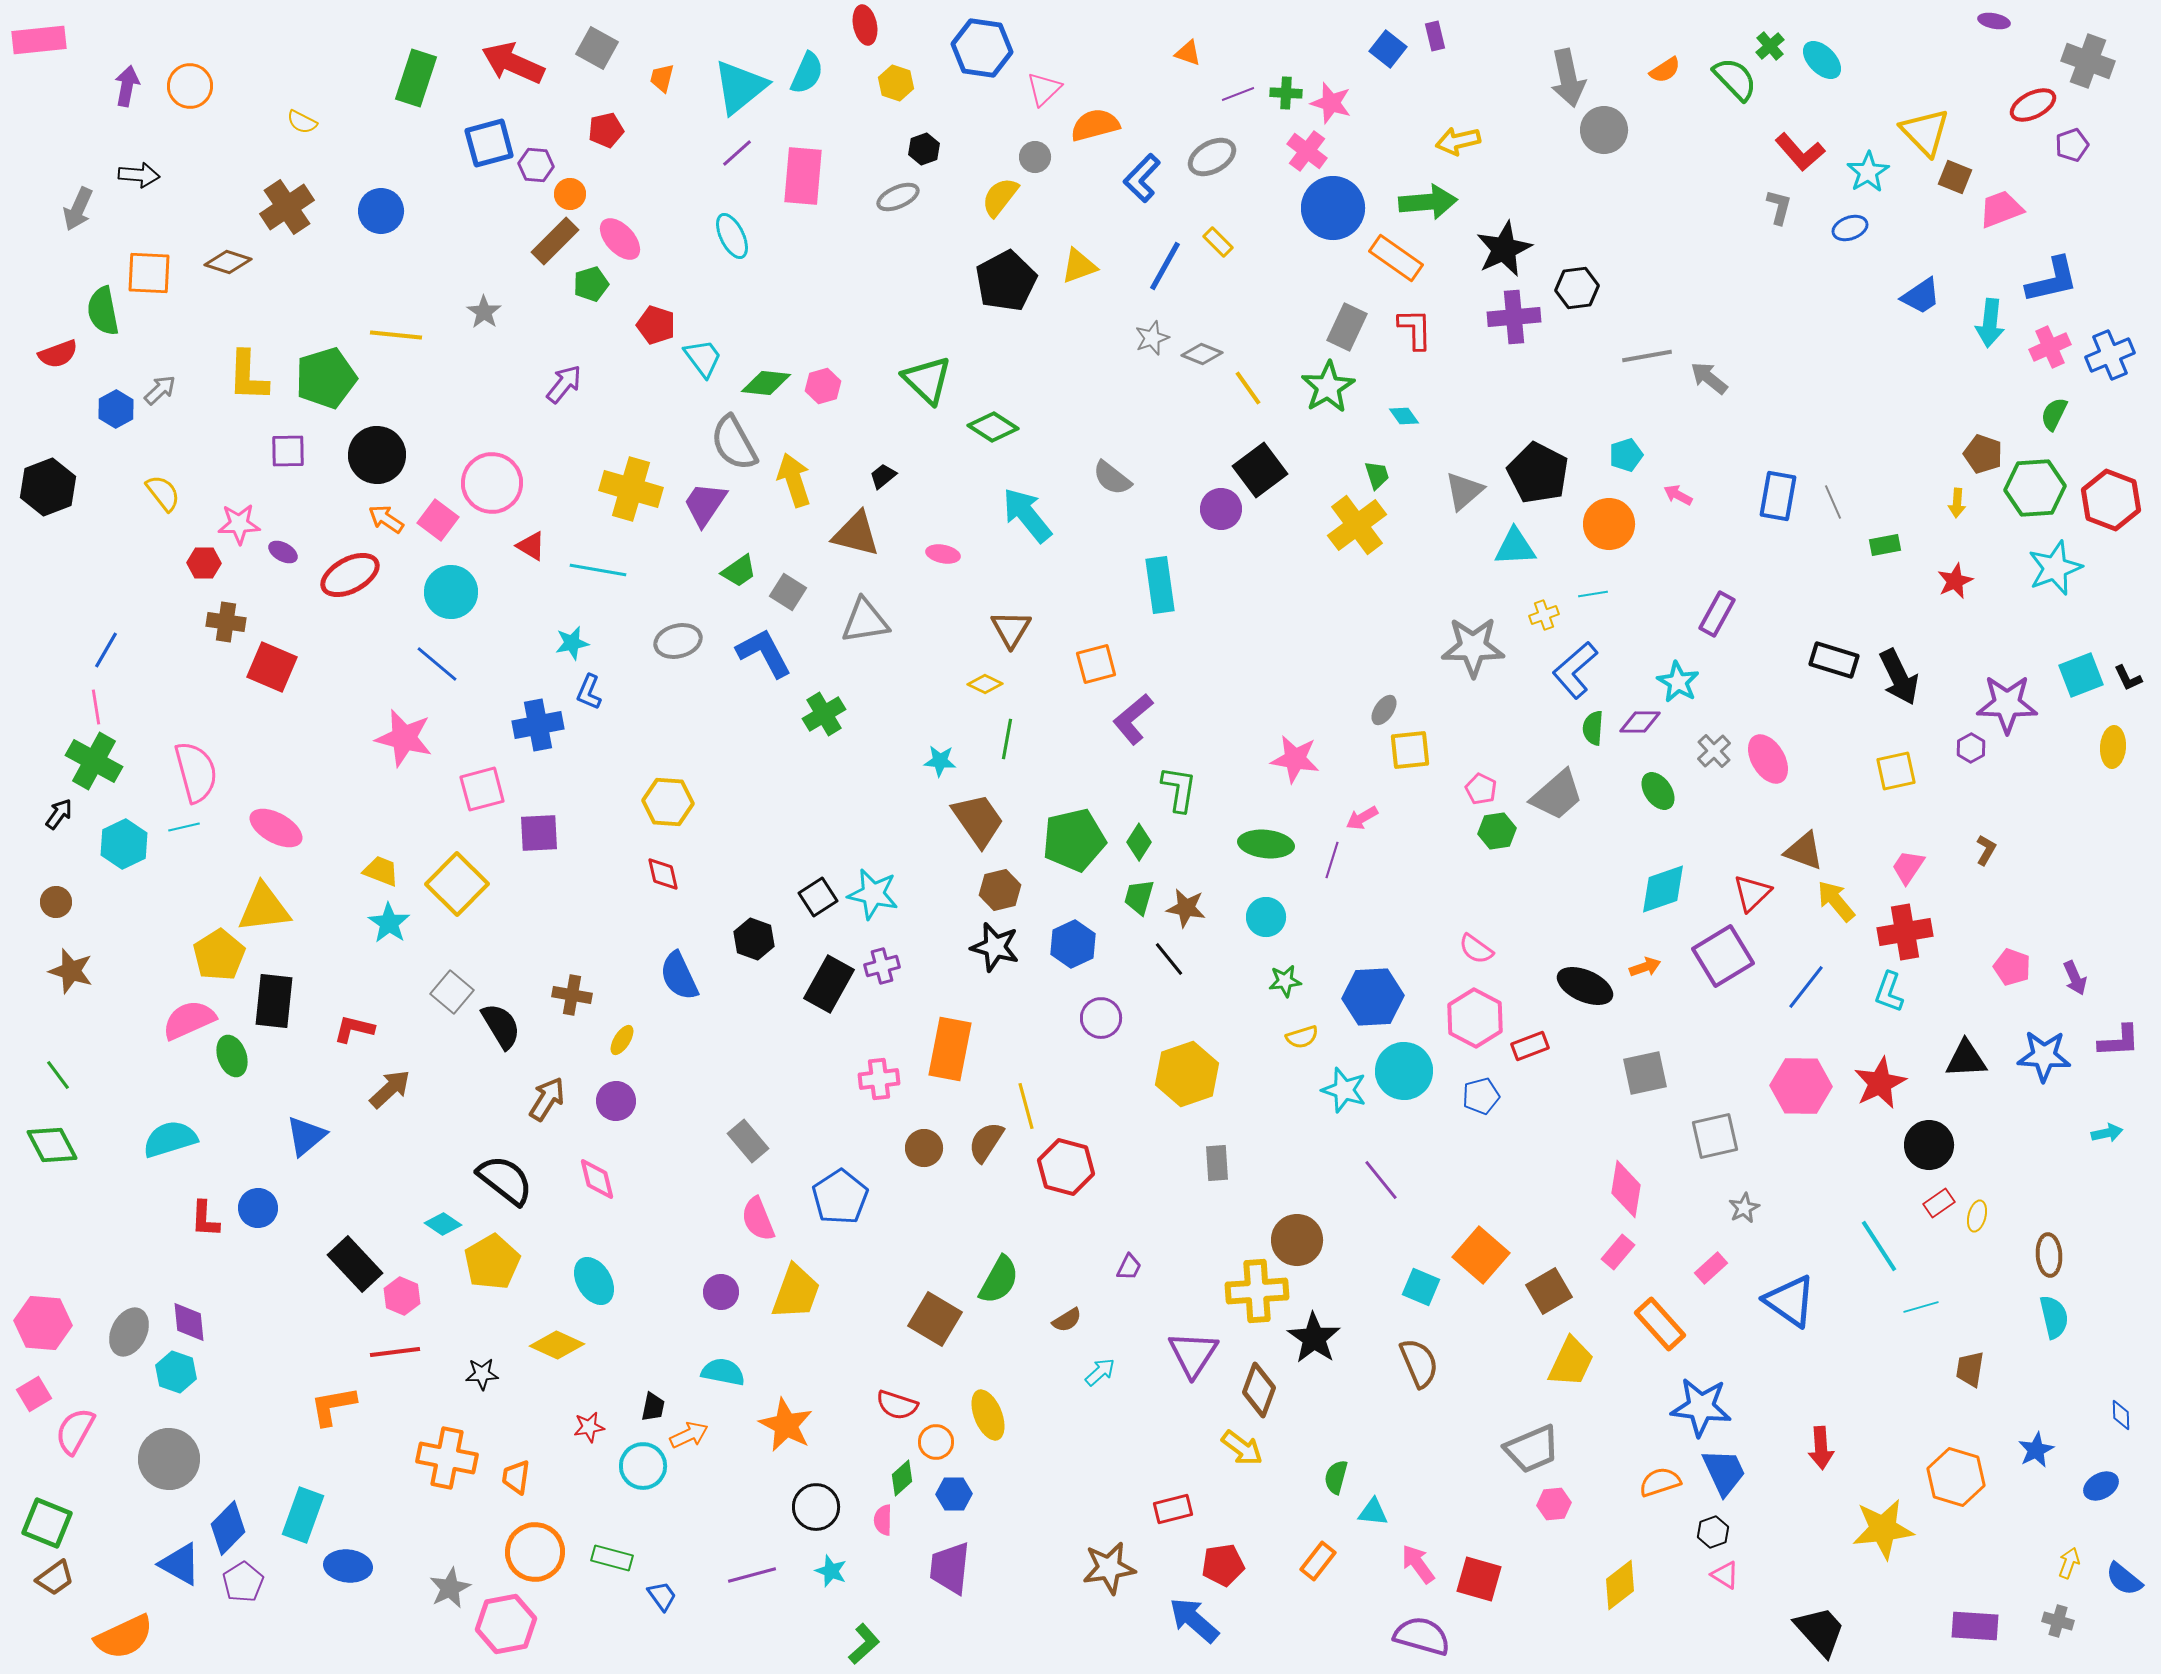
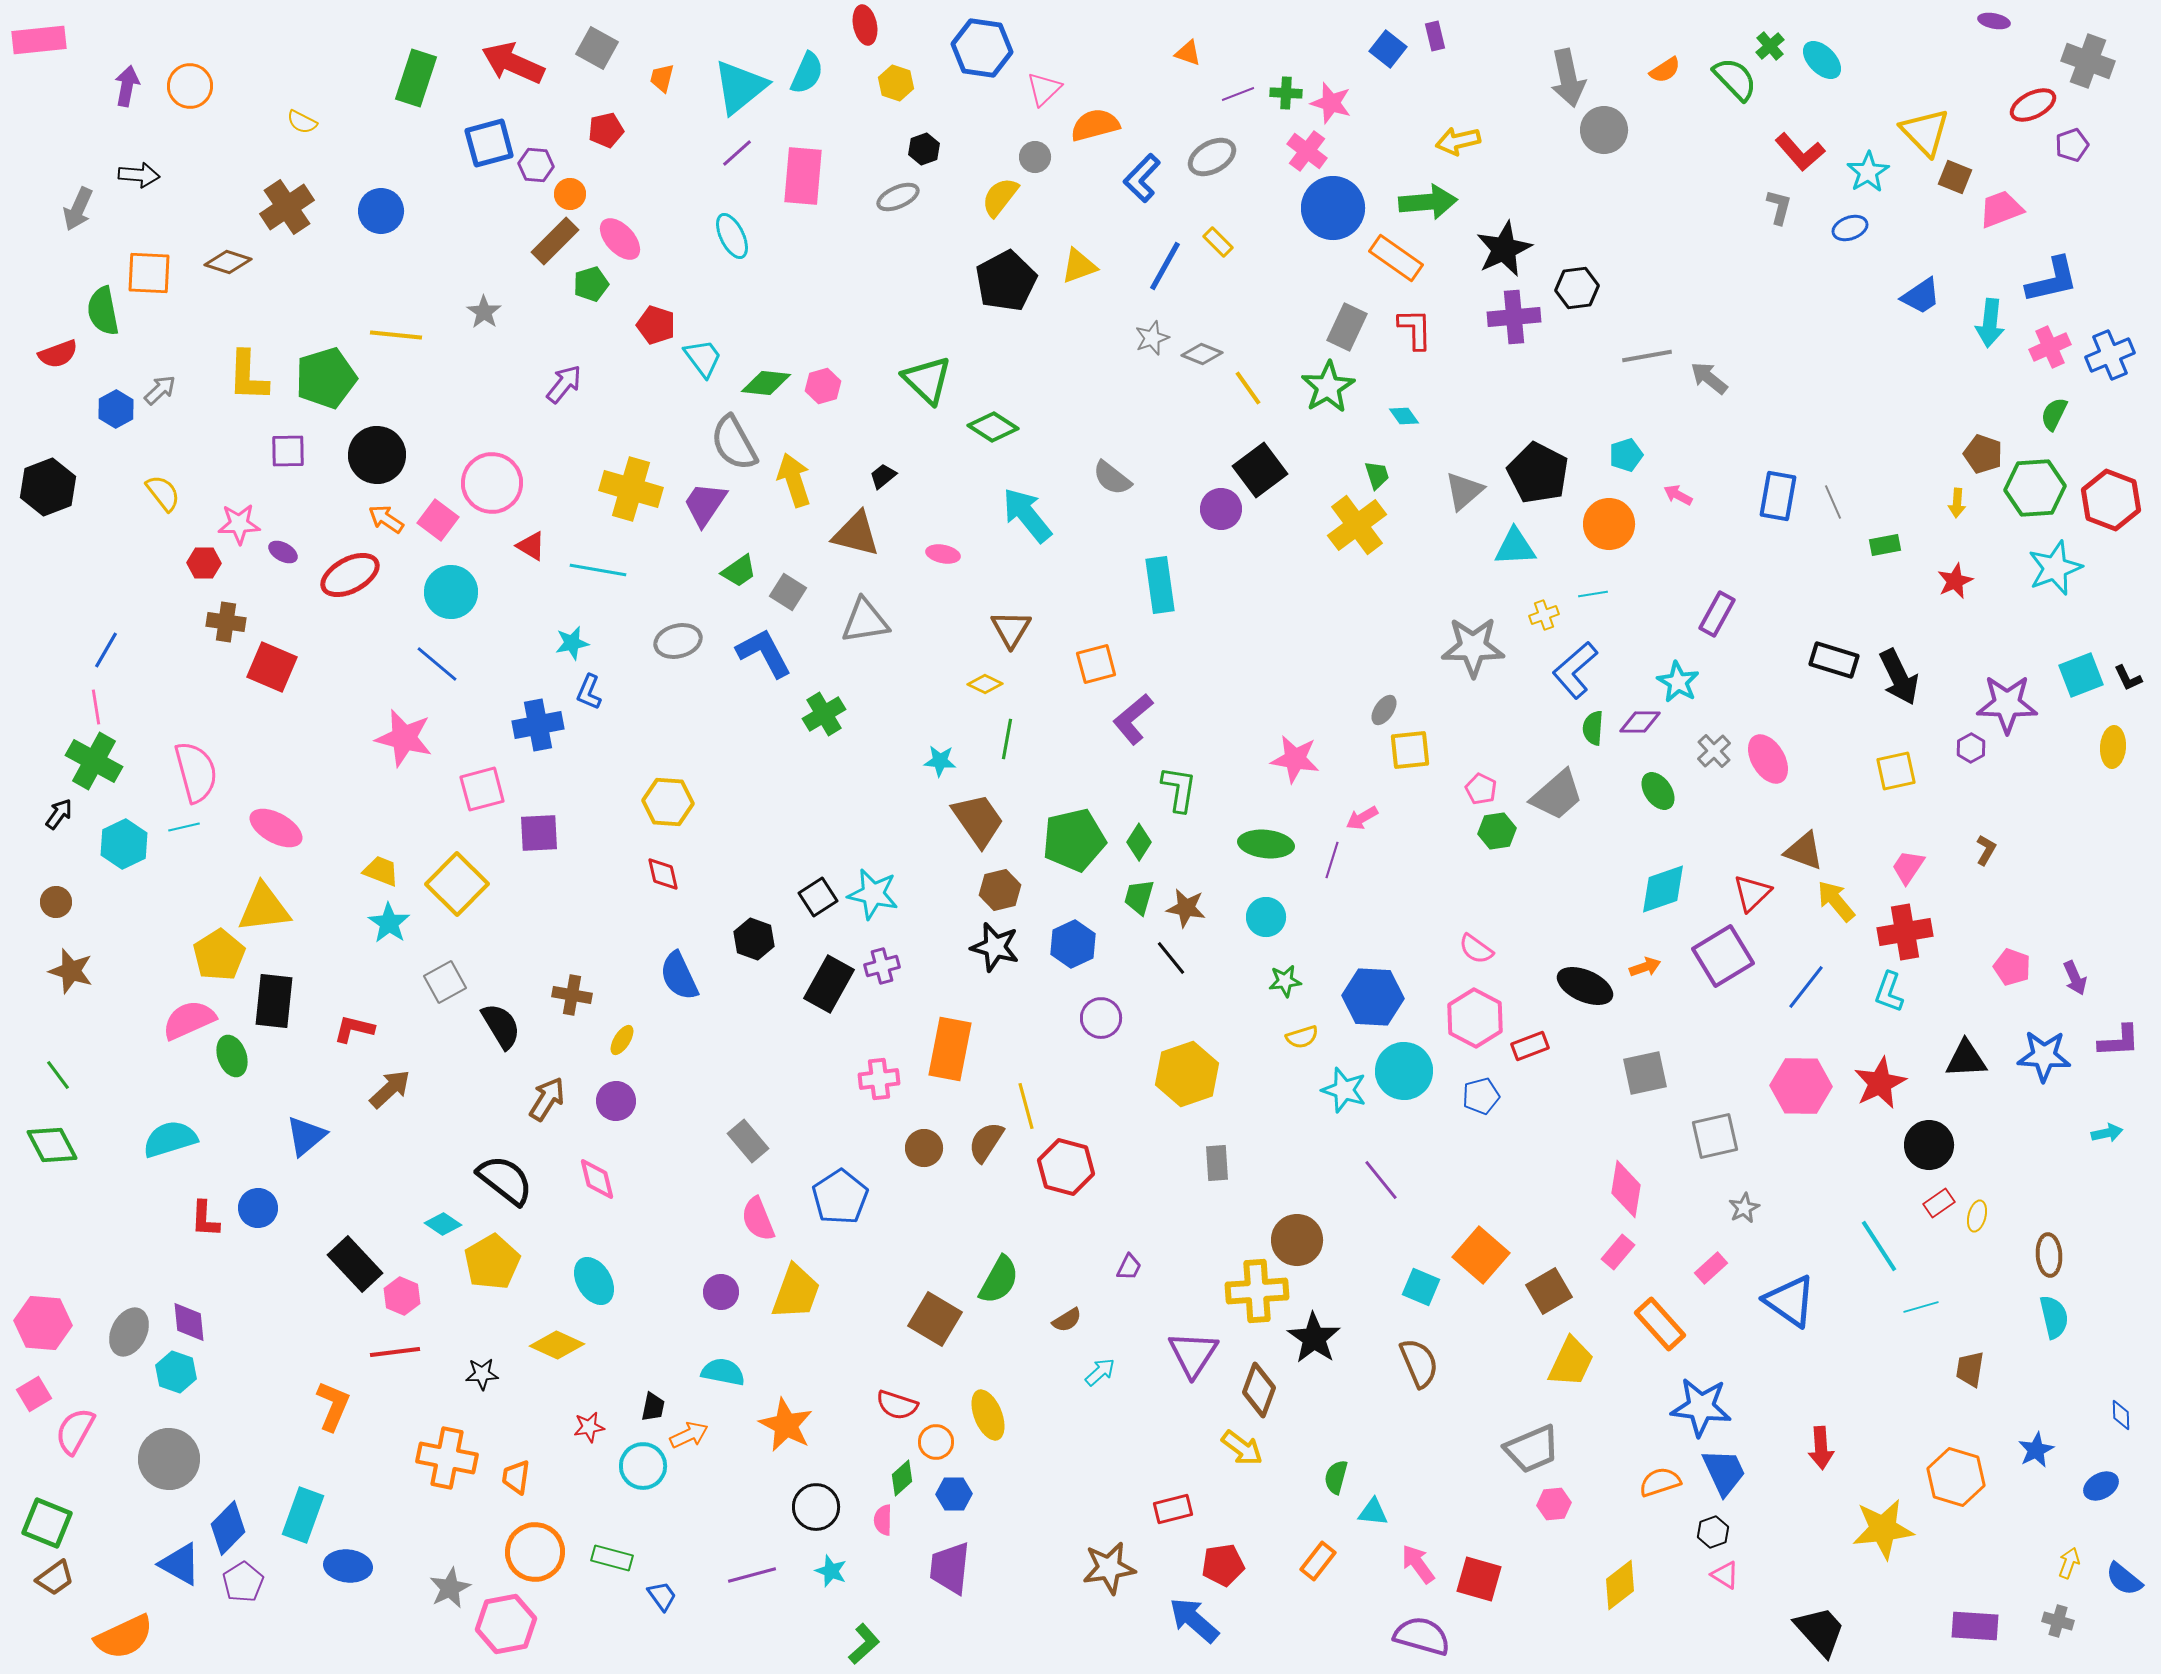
black line at (1169, 959): moved 2 px right, 1 px up
gray square at (452, 992): moved 7 px left, 10 px up; rotated 21 degrees clockwise
blue hexagon at (1373, 997): rotated 6 degrees clockwise
orange L-shape at (333, 1406): rotated 123 degrees clockwise
